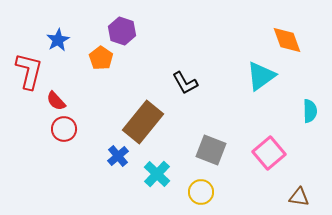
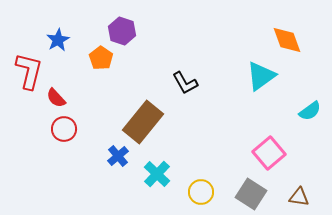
red semicircle: moved 3 px up
cyan semicircle: rotated 55 degrees clockwise
gray square: moved 40 px right, 44 px down; rotated 12 degrees clockwise
